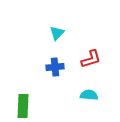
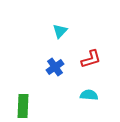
cyan triangle: moved 3 px right, 2 px up
blue cross: rotated 30 degrees counterclockwise
